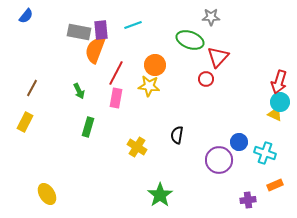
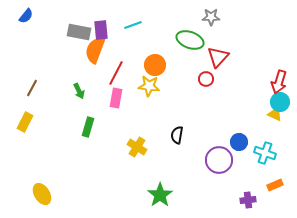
yellow ellipse: moved 5 px left
